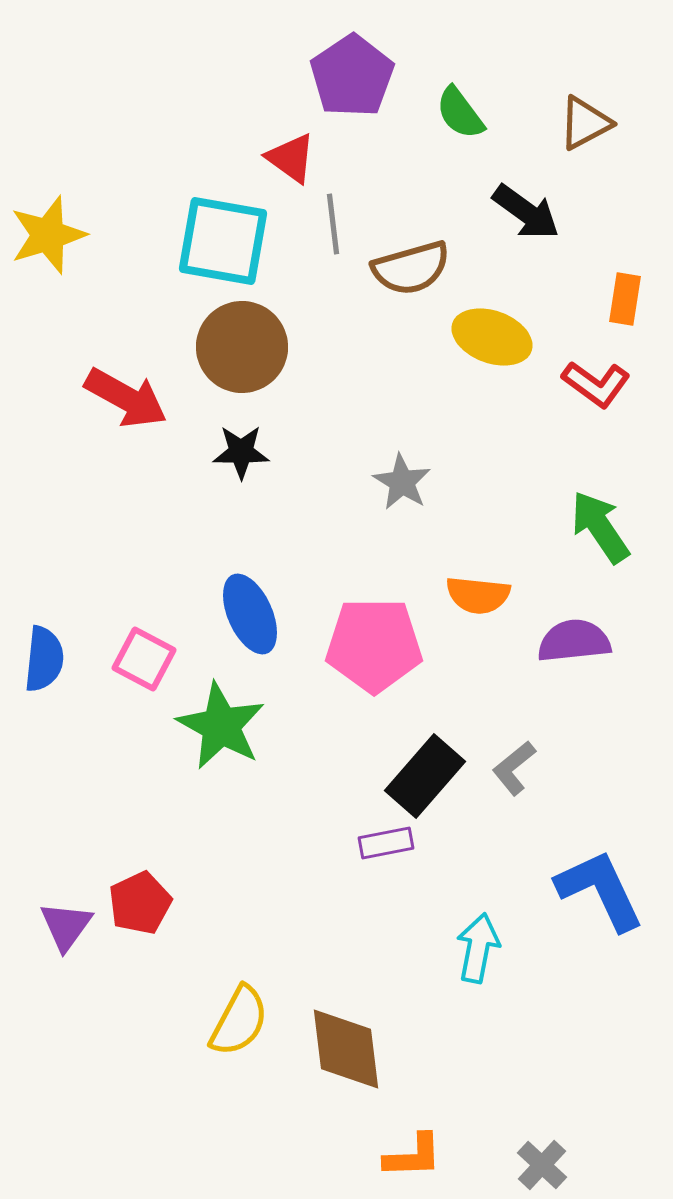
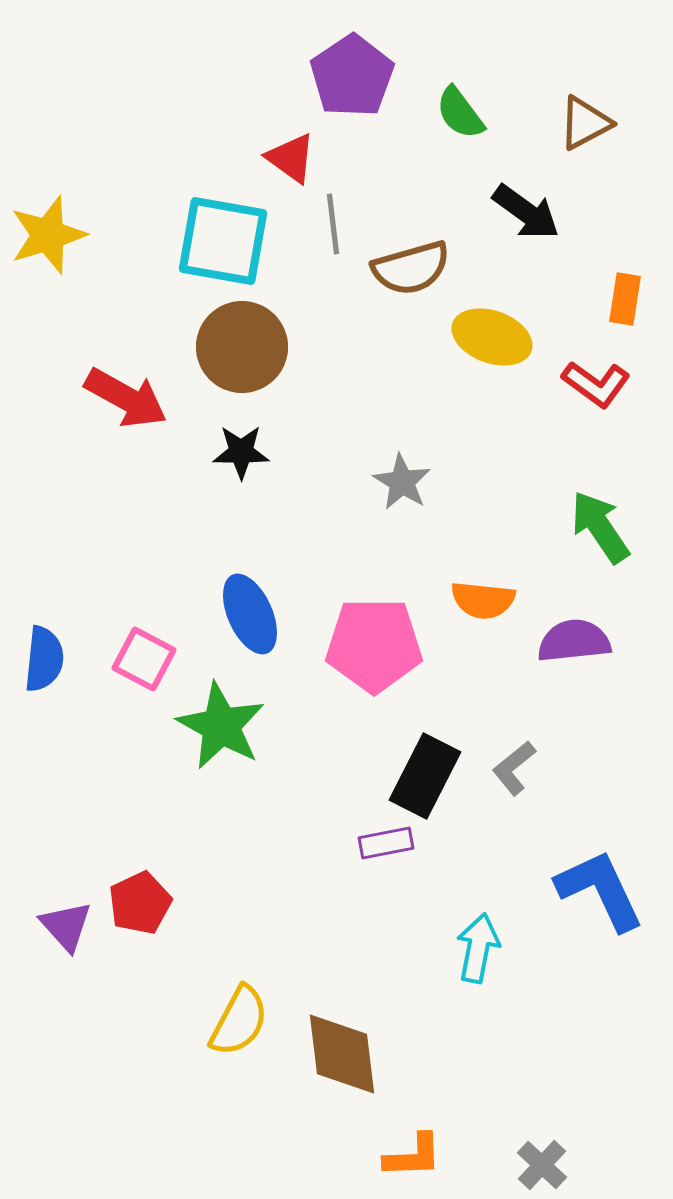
orange semicircle: moved 5 px right, 5 px down
black rectangle: rotated 14 degrees counterclockwise
purple triangle: rotated 18 degrees counterclockwise
brown diamond: moved 4 px left, 5 px down
